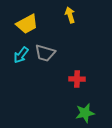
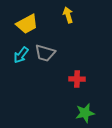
yellow arrow: moved 2 px left
